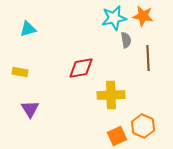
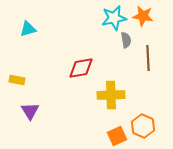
yellow rectangle: moved 3 px left, 8 px down
purple triangle: moved 2 px down
